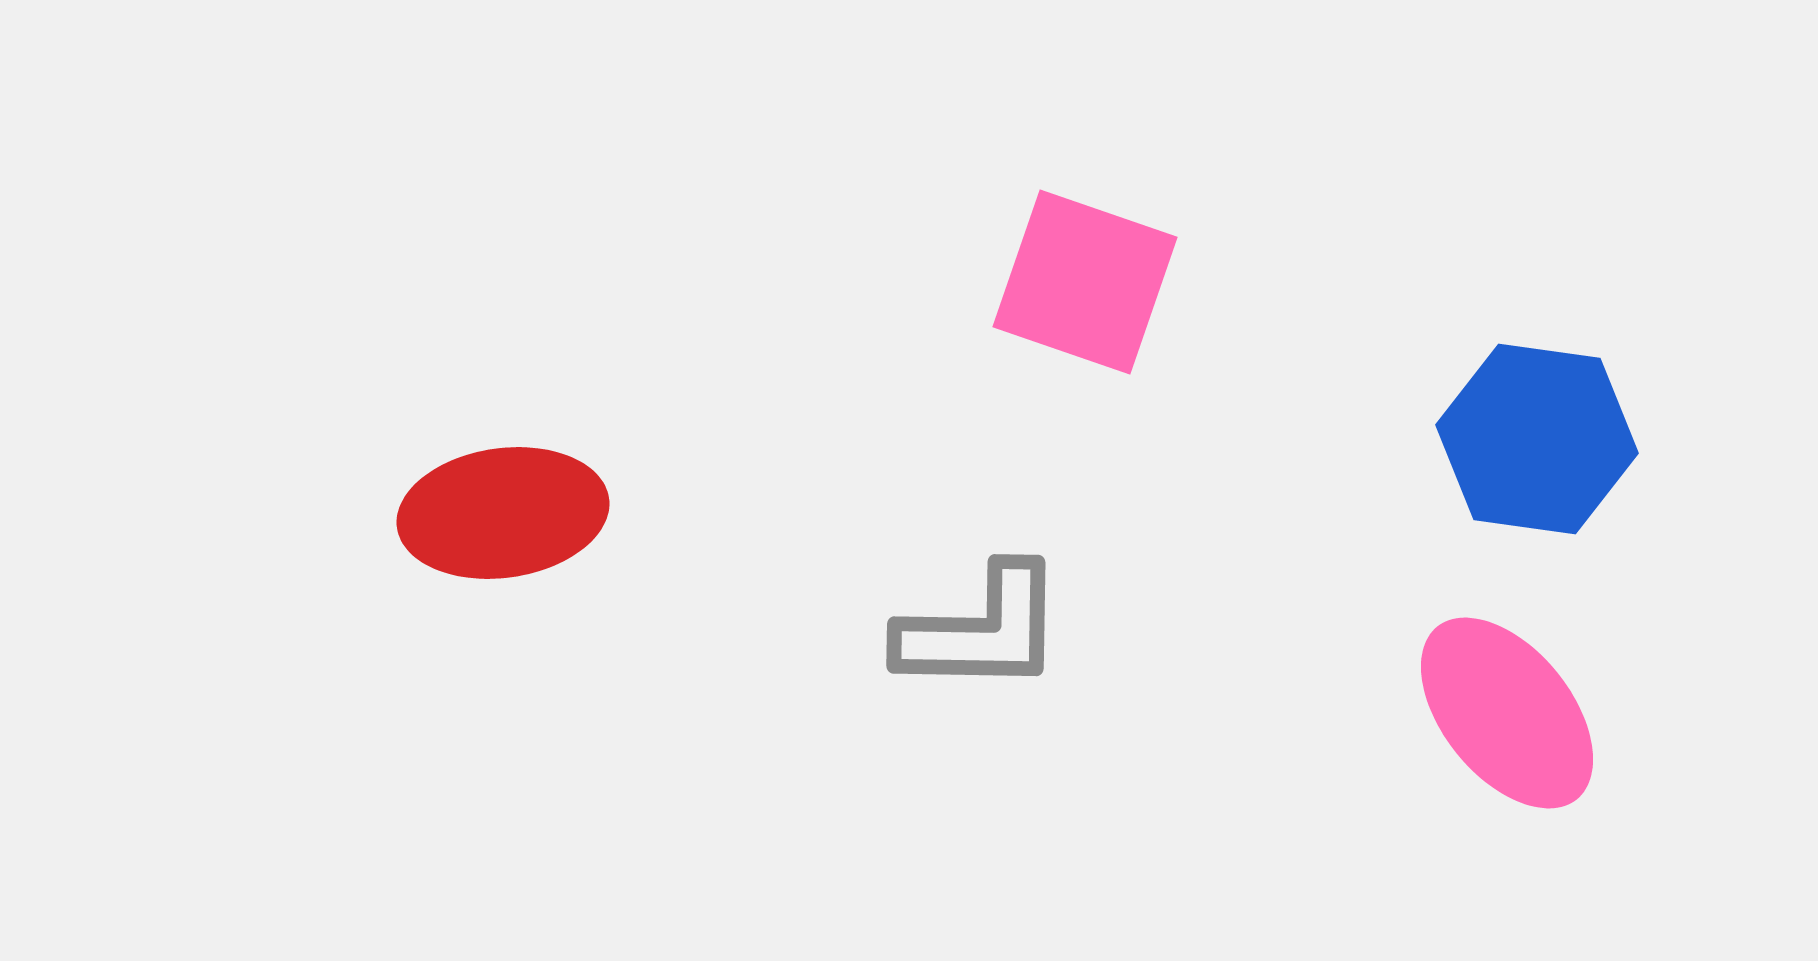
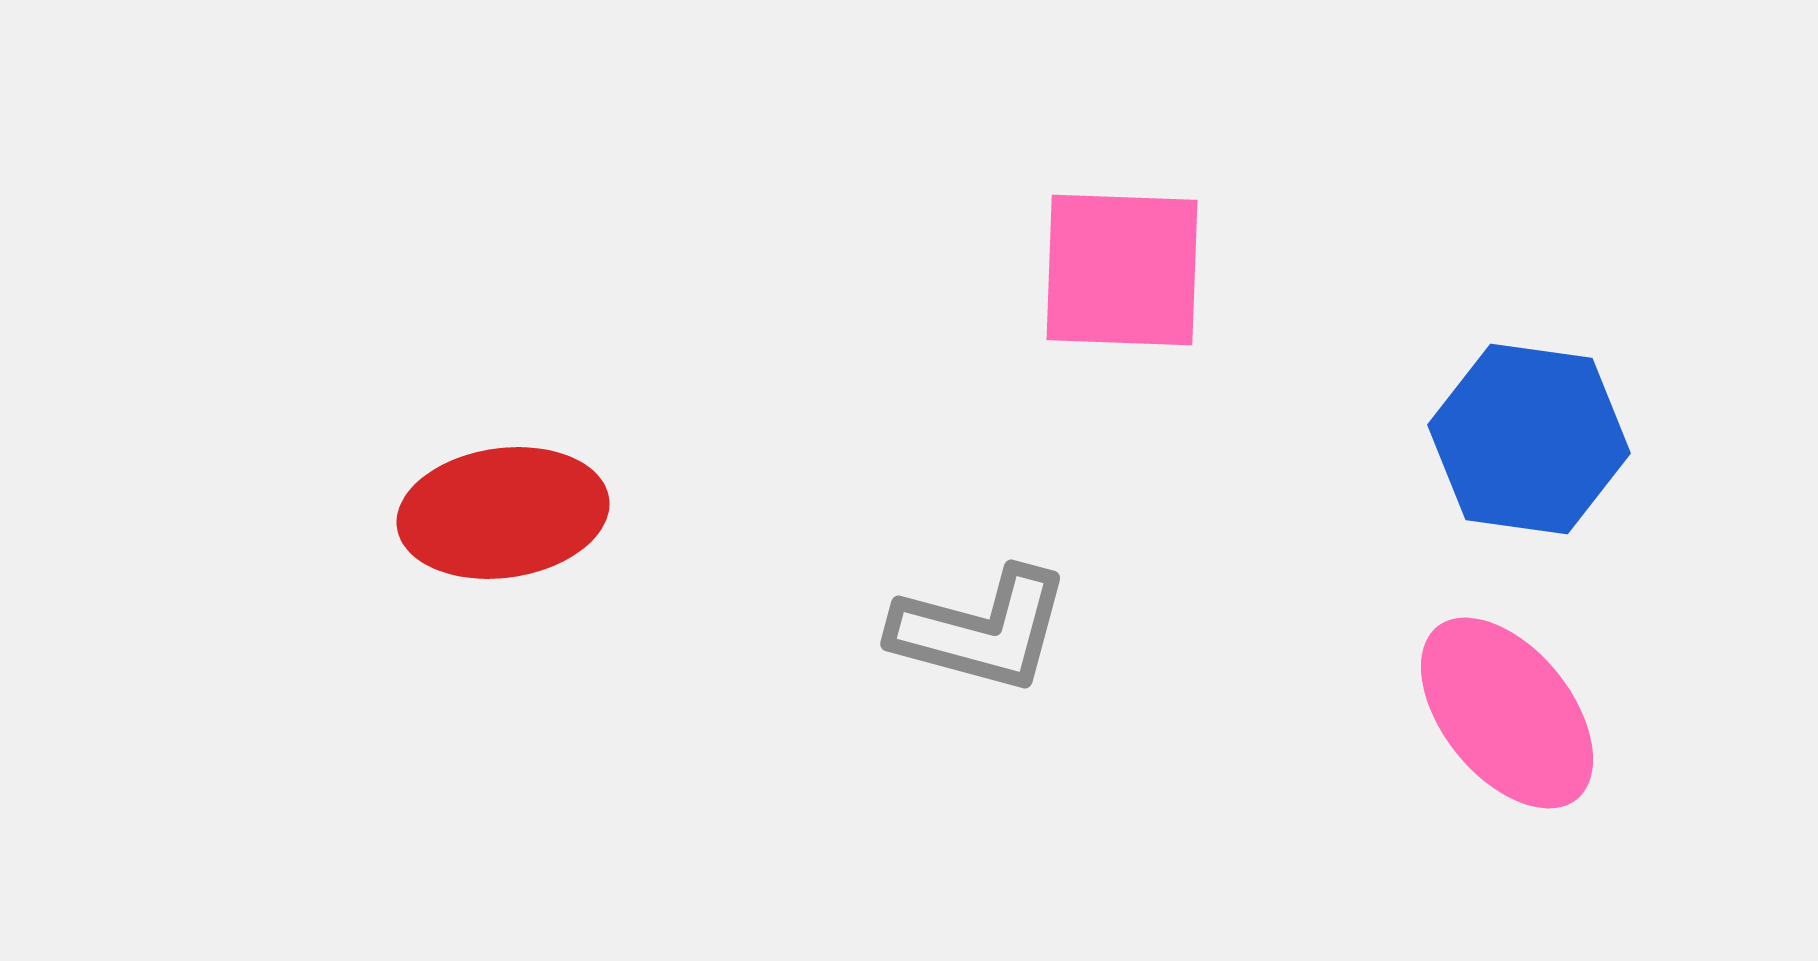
pink square: moved 37 px right, 12 px up; rotated 17 degrees counterclockwise
blue hexagon: moved 8 px left
gray L-shape: rotated 14 degrees clockwise
